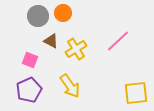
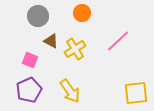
orange circle: moved 19 px right
yellow cross: moved 1 px left
yellow arrow: moved 5 px down
